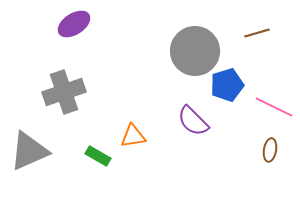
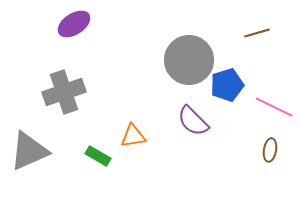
gray circle: moved 6 px left, 9 px down
